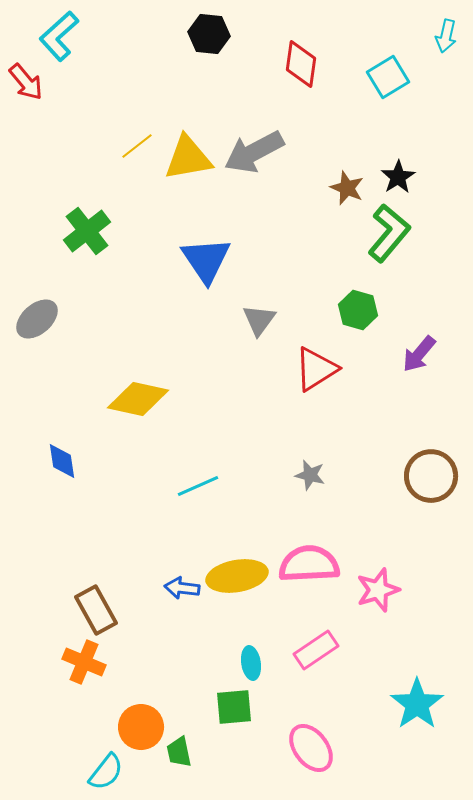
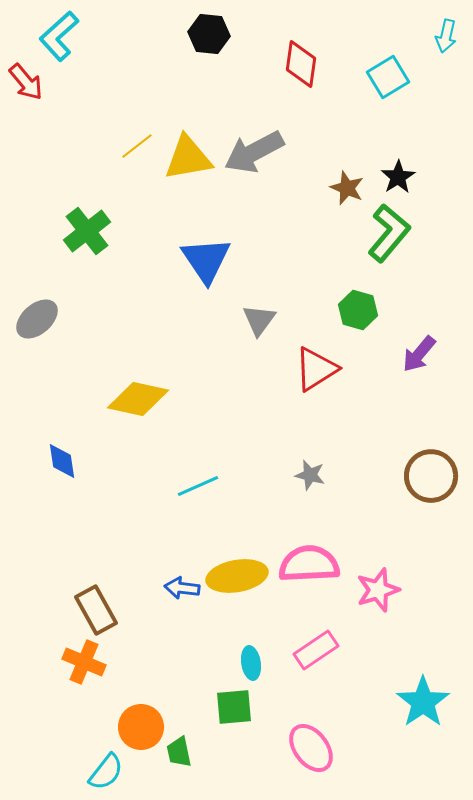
cyan star: moved 6 px right, 2 px up
